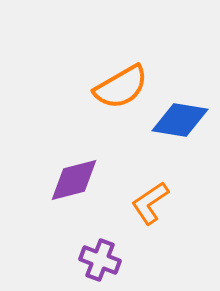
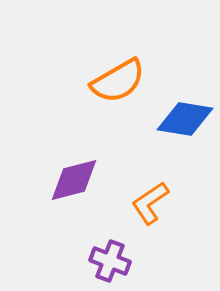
orange semicircle: moved 3 px left, 6 px up
blue diamond: moved 5 px right, 1 px up
purple cross: moved 10 px right, 1 px down
